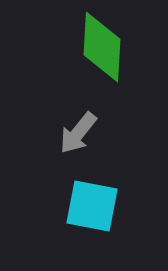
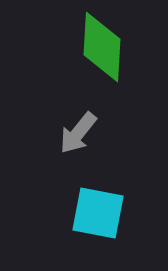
cyan square: moved 6 px right, 7 px down
